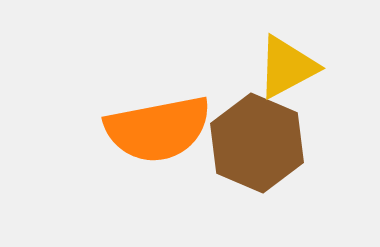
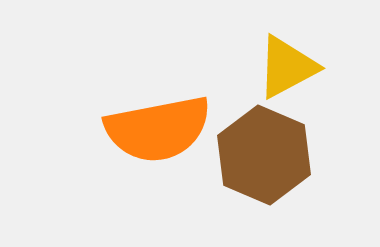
brown hexagon: moved 7 px right, 12 px down
